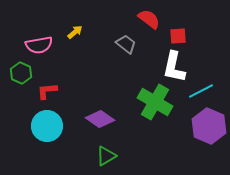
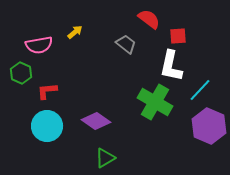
white L-shape: moved 3 px left, 1 px up
cyan line: moved 1 px left, 1 px up; rotated 20 degrees counterclockwise
purple diamond: moved 4 px left, 2 px down
green triangle: moved 1 px left, 2 px down
